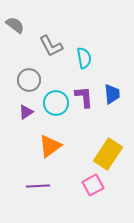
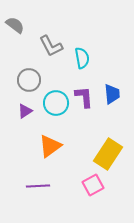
cyan semicircle: moved 2 px left
purple triangle: moved 1 px left, 1 px up
